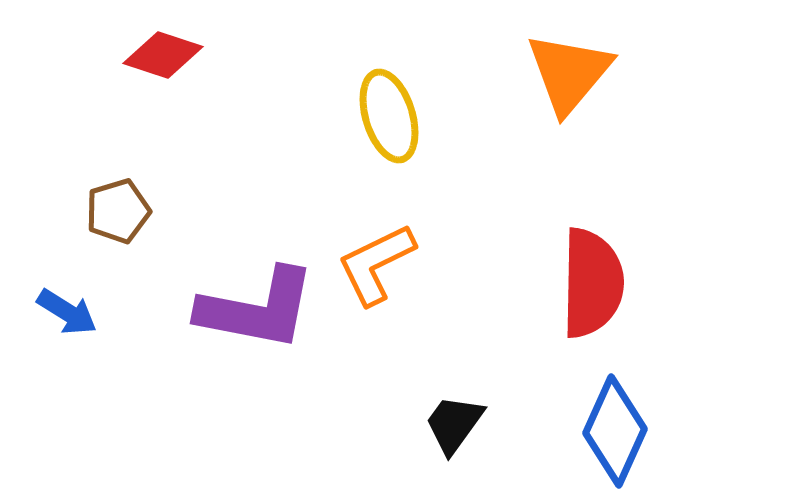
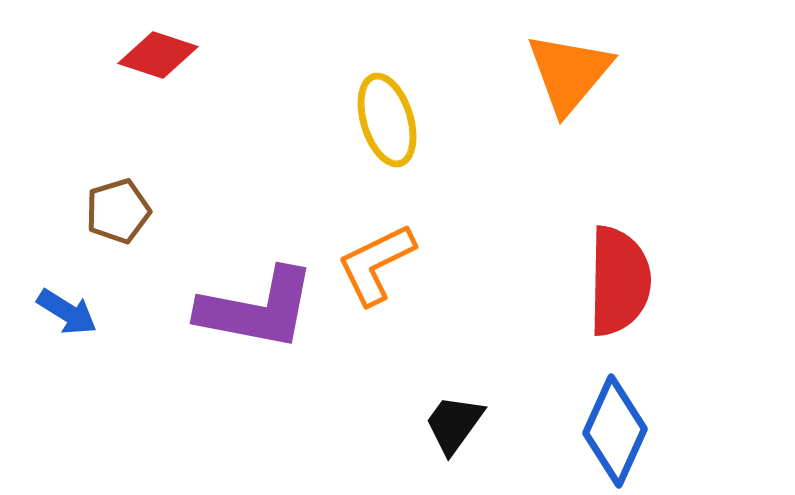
red diamond: moved 5 px left
yellow ellipse: moved 2 px left, 4 px down
red semicircle: moved 27 px right, 2 px up
